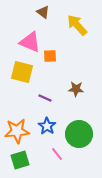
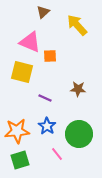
brown triangle: rotated 40 degrees clockwise
brown star: moved 2 px right
